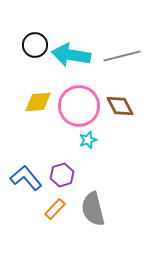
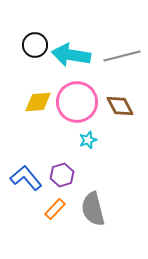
pink circle: moved 2 px left, 4 px up
